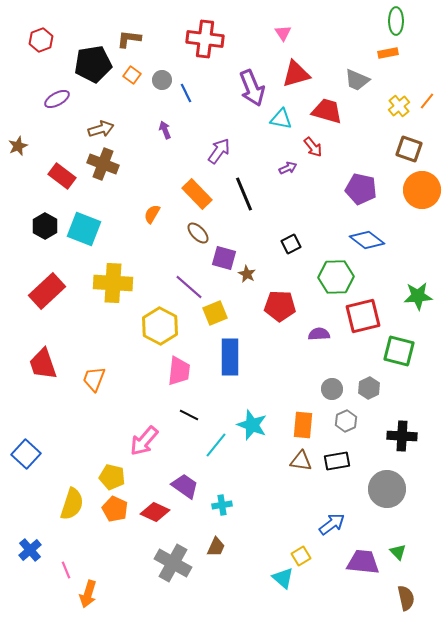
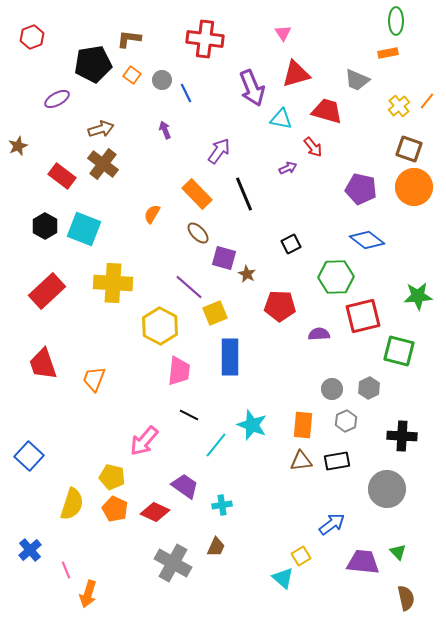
red hexagon at (41, 40): moved 9 px left, 3 px up
brown cross at (103, 164): rotated 16 degrees clockwise
orange circle at (422, 190): moved 8 px left, 3 px up
blue square at (26, 454): moved 3 px right, 2 px down
brown triangle at (301, 461): rotated 15 degrees counterclockwise
